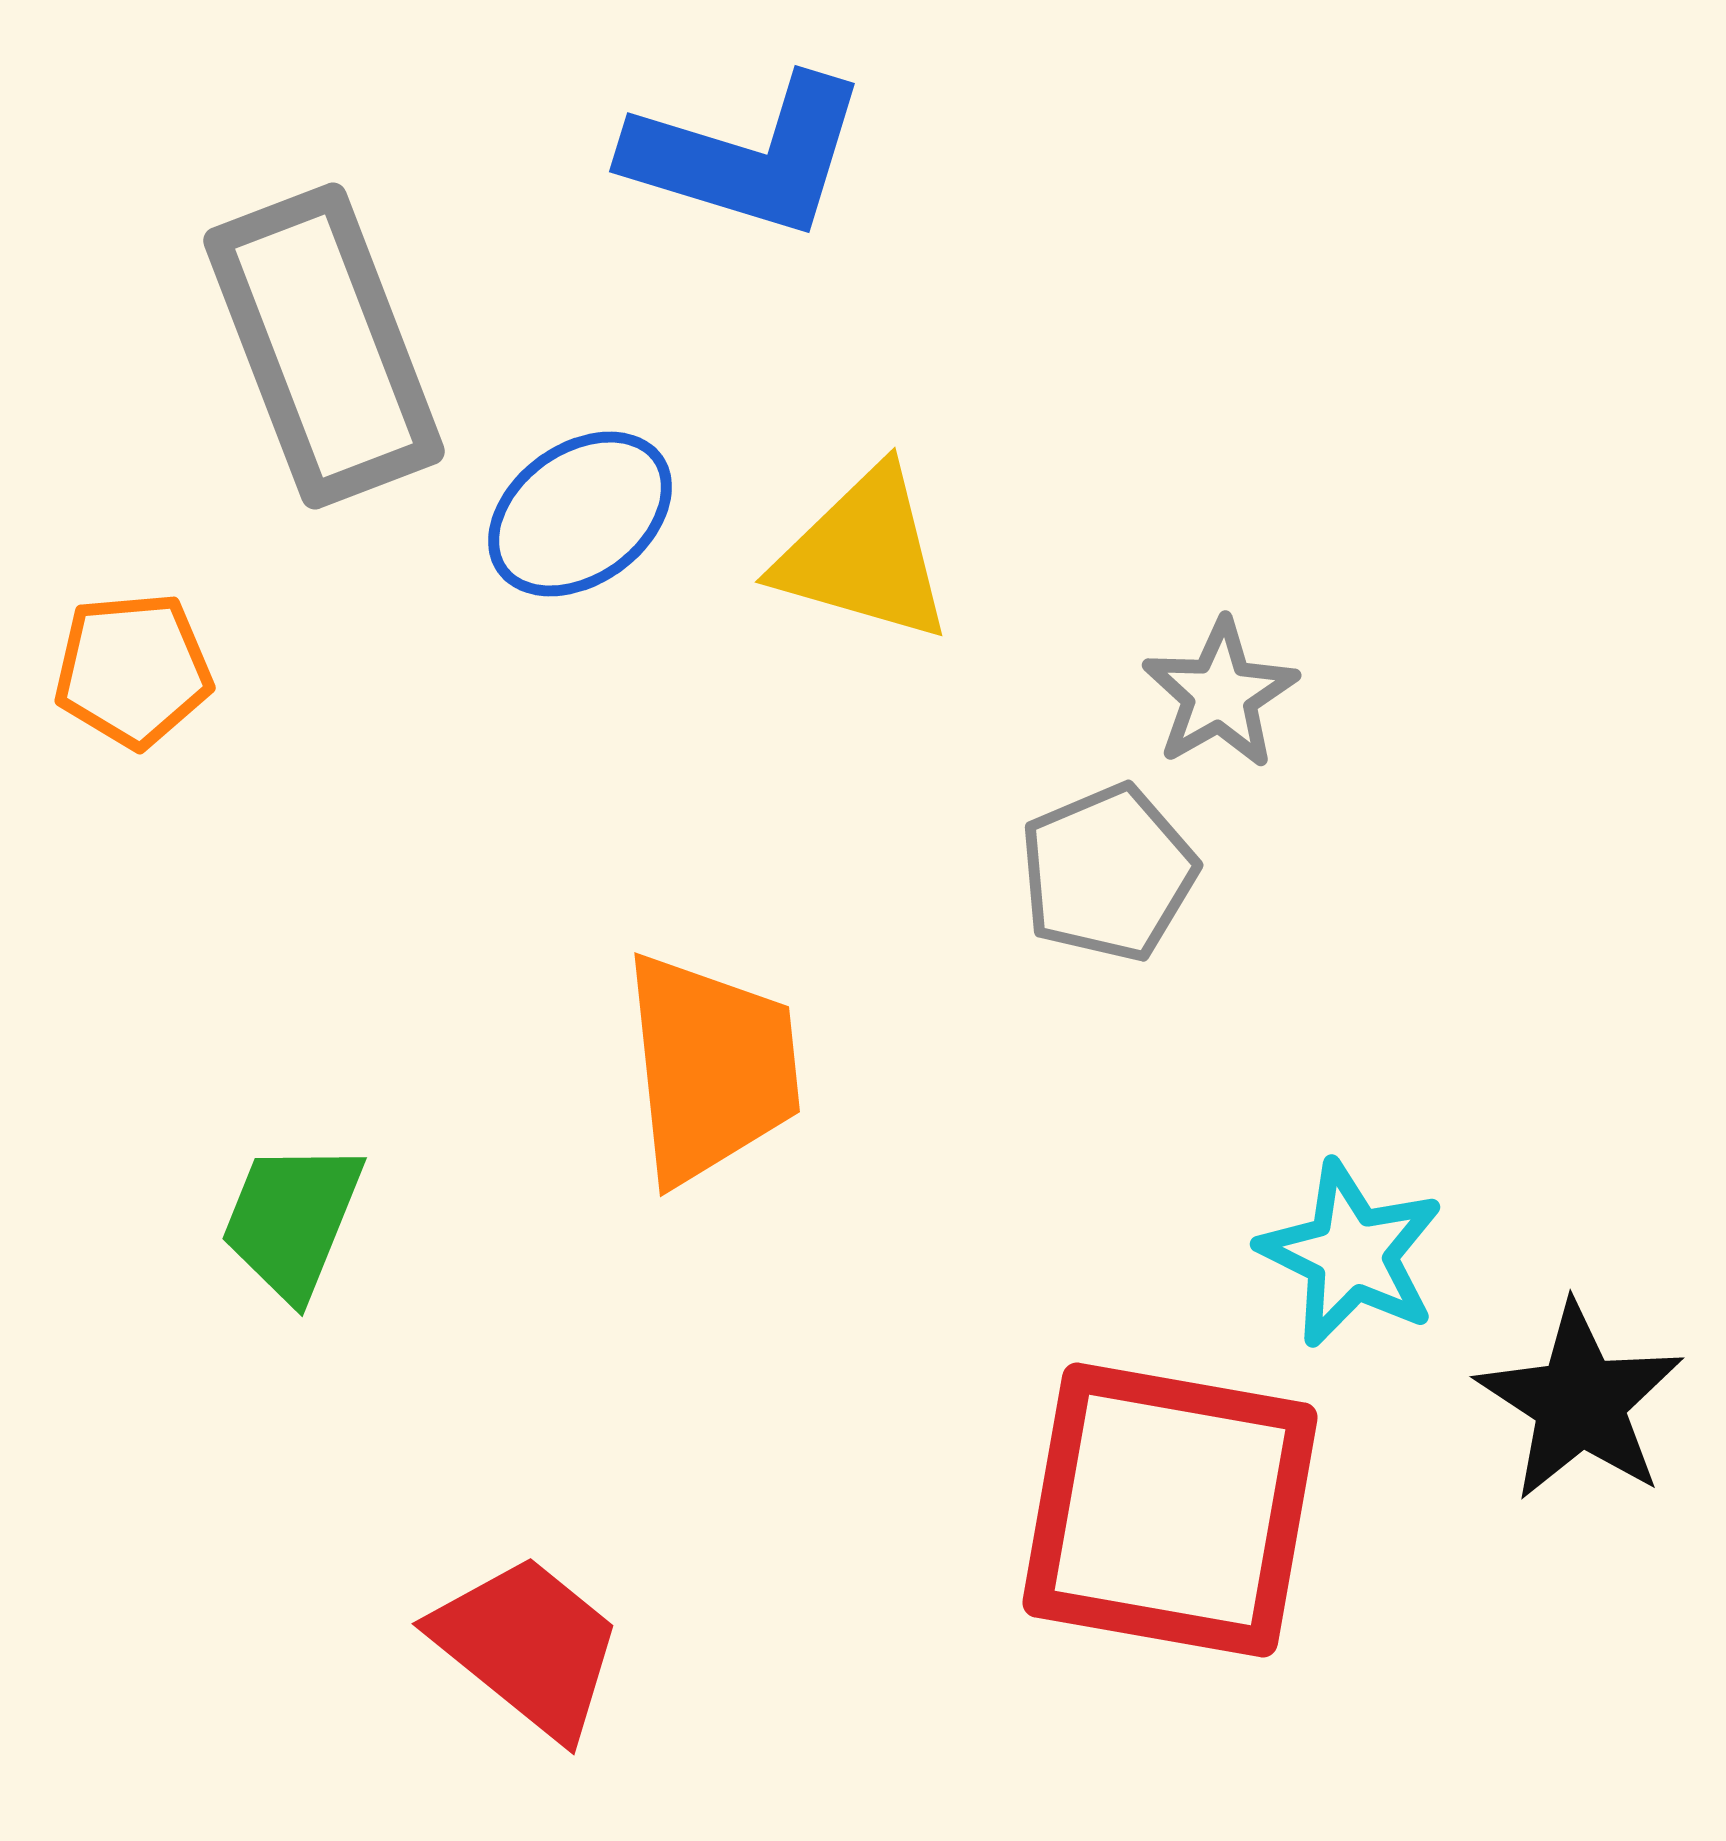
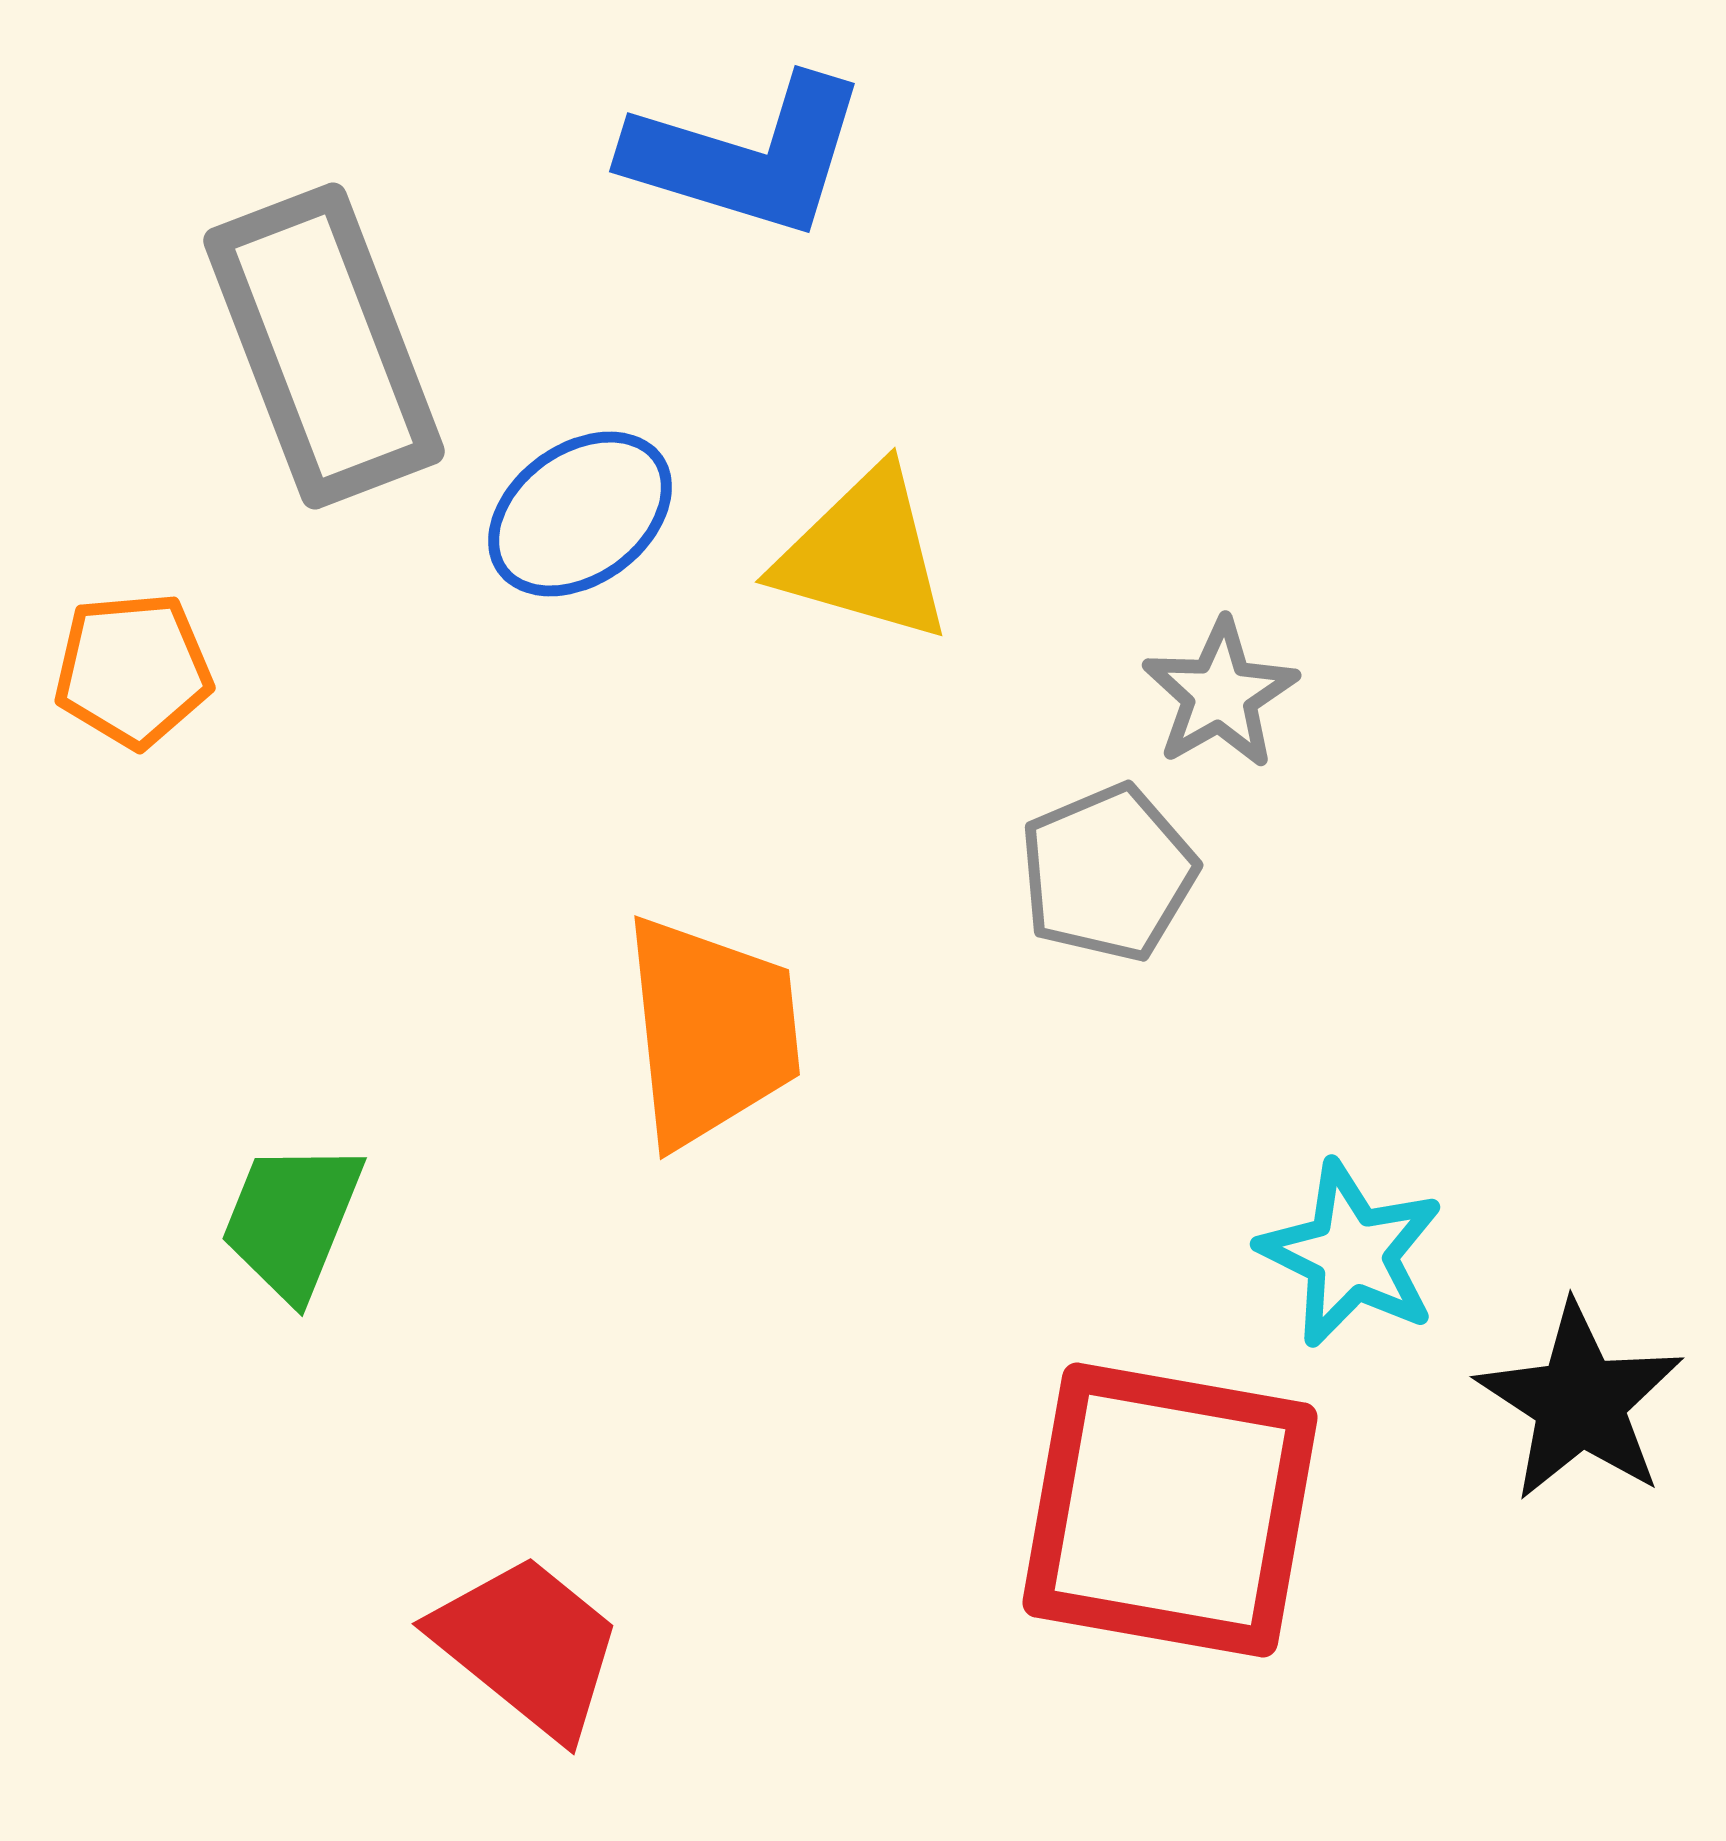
orange trapezoid: moved 37 px up
